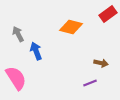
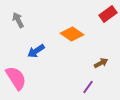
orange diamond: moved 1 px right, 7 px down; rotated 20 degrees clockwise
gray arrow: moved 14 px up
blue arrow: rotated 102 degrees counterclockwise
brown arrow: rotated 40 degrees counterclockwise
purple line: moved 2 px left, 4 px down; rotated 32 degrees counterclockwise
